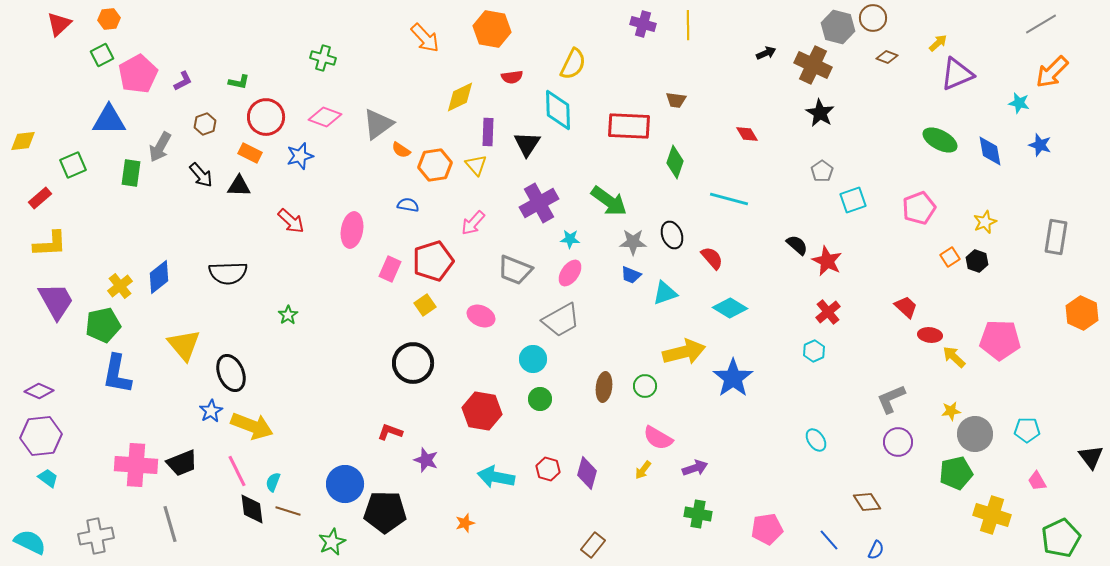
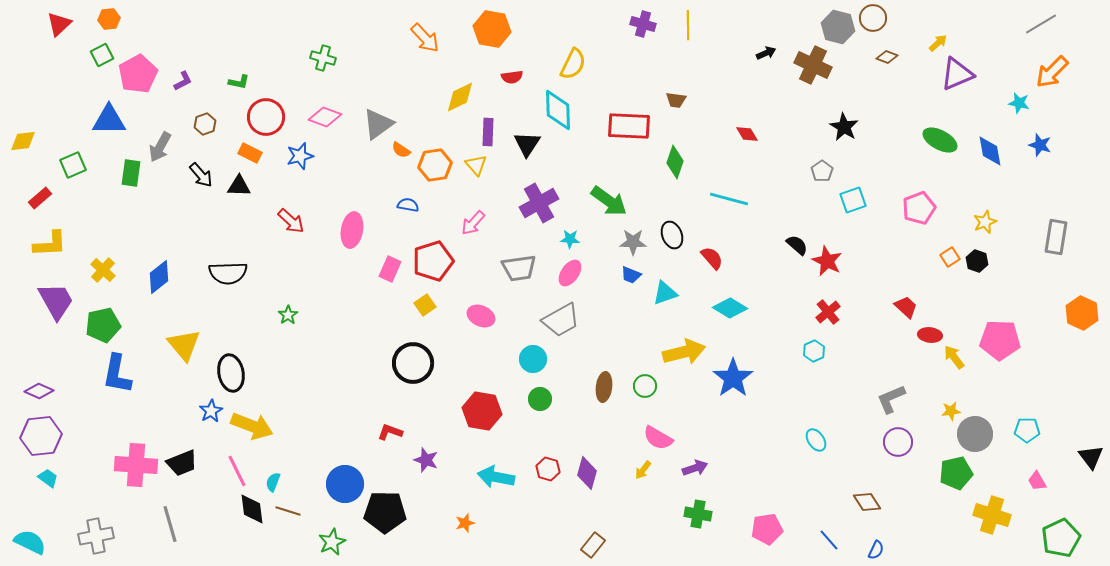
black star at (820, 113): moved 24 px right, 14 px down
gray trapezoid at (515, 270): moved 4 px right, 2 px up; rotated 30 degrees counterclockwise
yellow cross at (120, 286): moved 17 px left, 16 px up; rotated 10 degrees counterclockwise
yellow arrow at (954, 357): rotated 10 degrees clockwise
black ellipse at (231, 373): rotated 12 degrees clockwise
